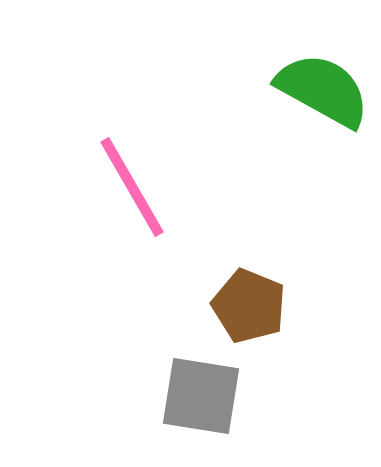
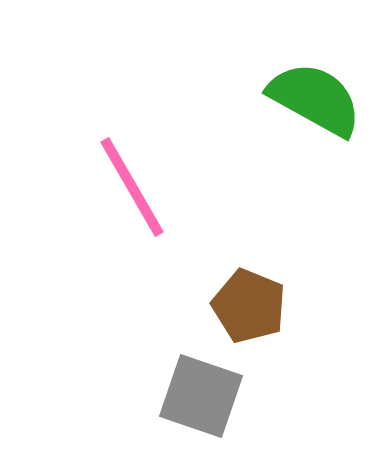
green semicircle: moved 8 px left, 9 px down
gray square: rotated 10 degrees clockwise
